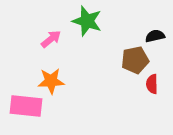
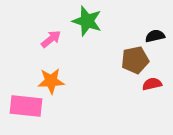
red semicircle: rotated 78 degrees clockwise
